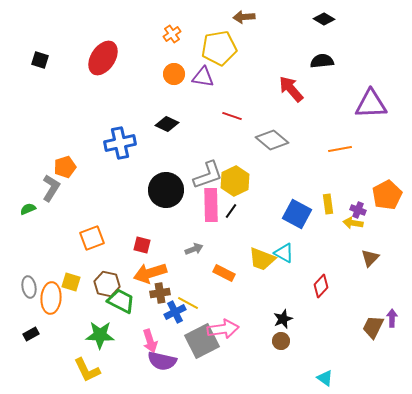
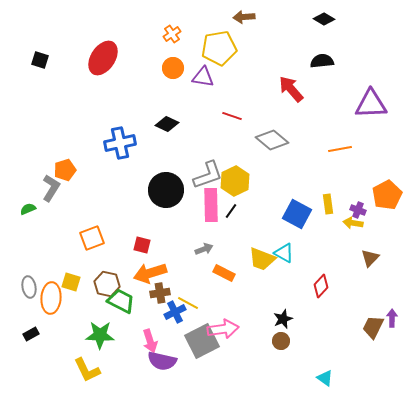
orange circle at (174, 74): moved 1 px left, 6 px up
orange pentagon at (65, 167): moved 3 px down
gray arrow at (194, 249): moved 10 px right
